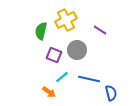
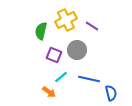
purple line: moved 8 px left, 4 px up
cyan line: moved 1 px left
